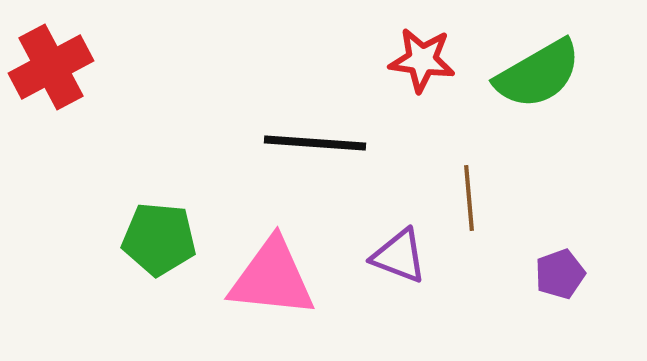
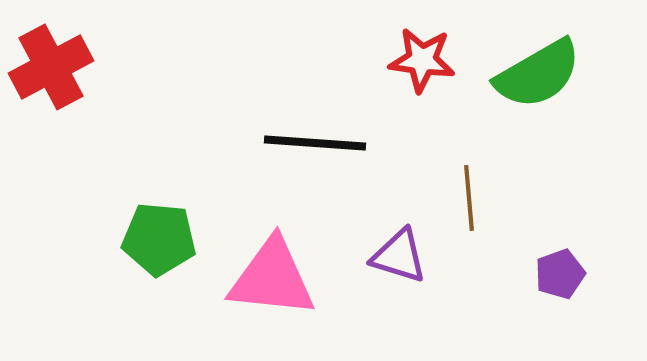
purple triangle: rotated 4 degrees counterclockwise
